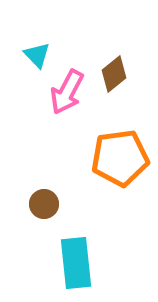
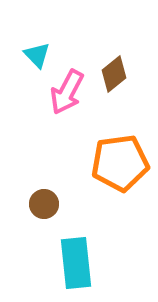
orange pentagon: moved 5 px down
